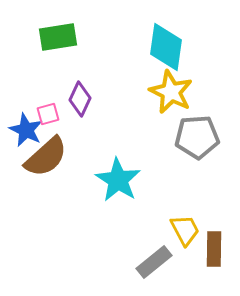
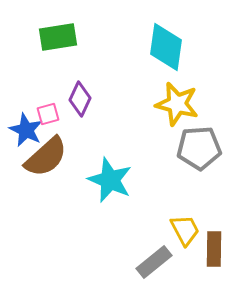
yellow star: moved 6 px right, 12 px down; rotated 12 degrees counterclockwise
gray pentagon: moved 2 px right, 11 px down
cyan star: moved 8 px left; rotated 9 degrees counterclockwise
